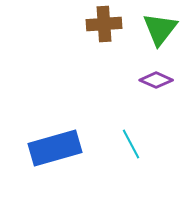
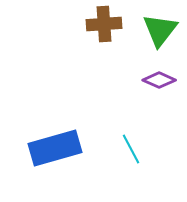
green triangle: moved 1 px down
purple diamond: moved 3 px right
cyan line: moved 5 px down
